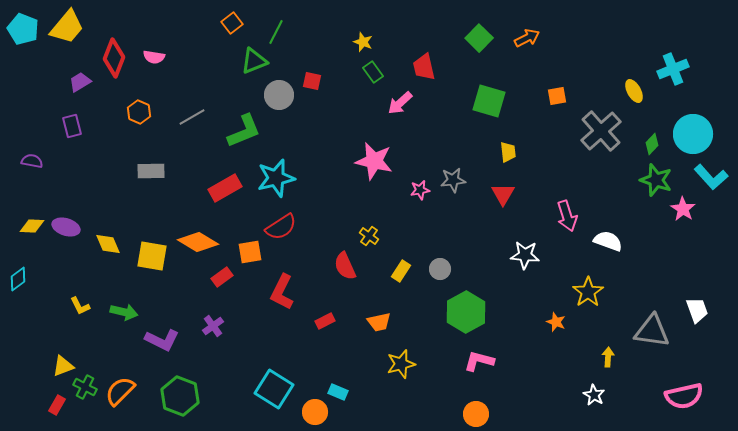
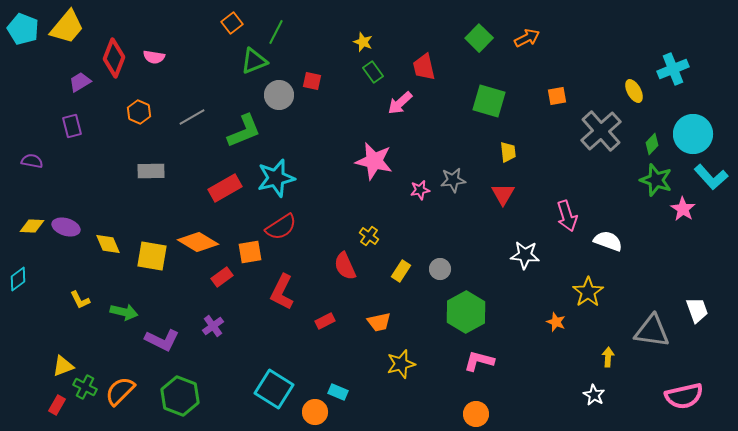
yellow L-shape at (80, 306): moved 6 px up
